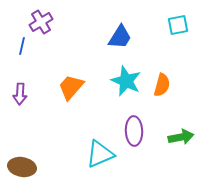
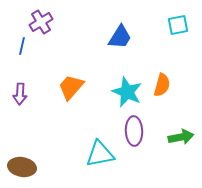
cyan star: moved 1 px right, 11 px down
cyan triangle: rotated 12 degrees clockwise
